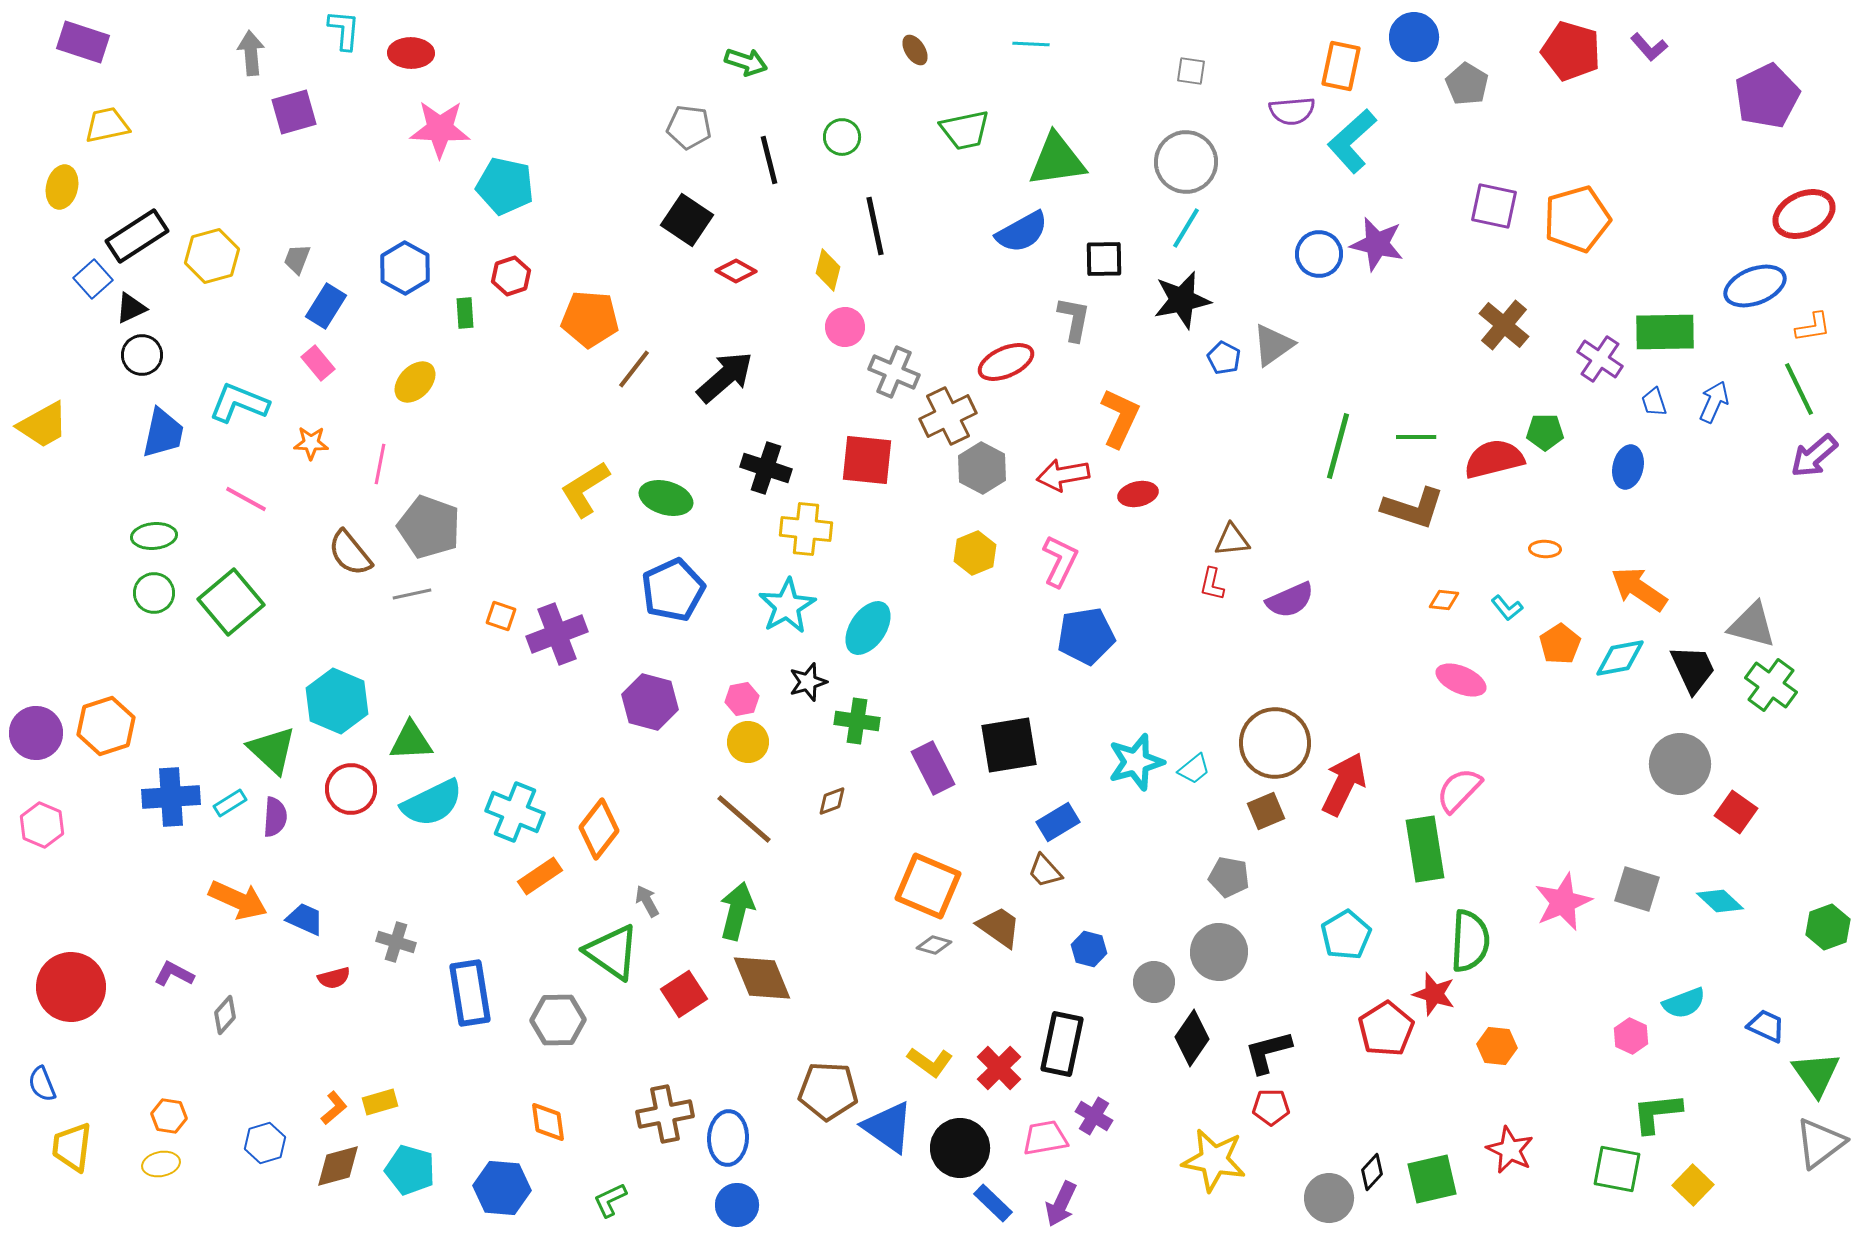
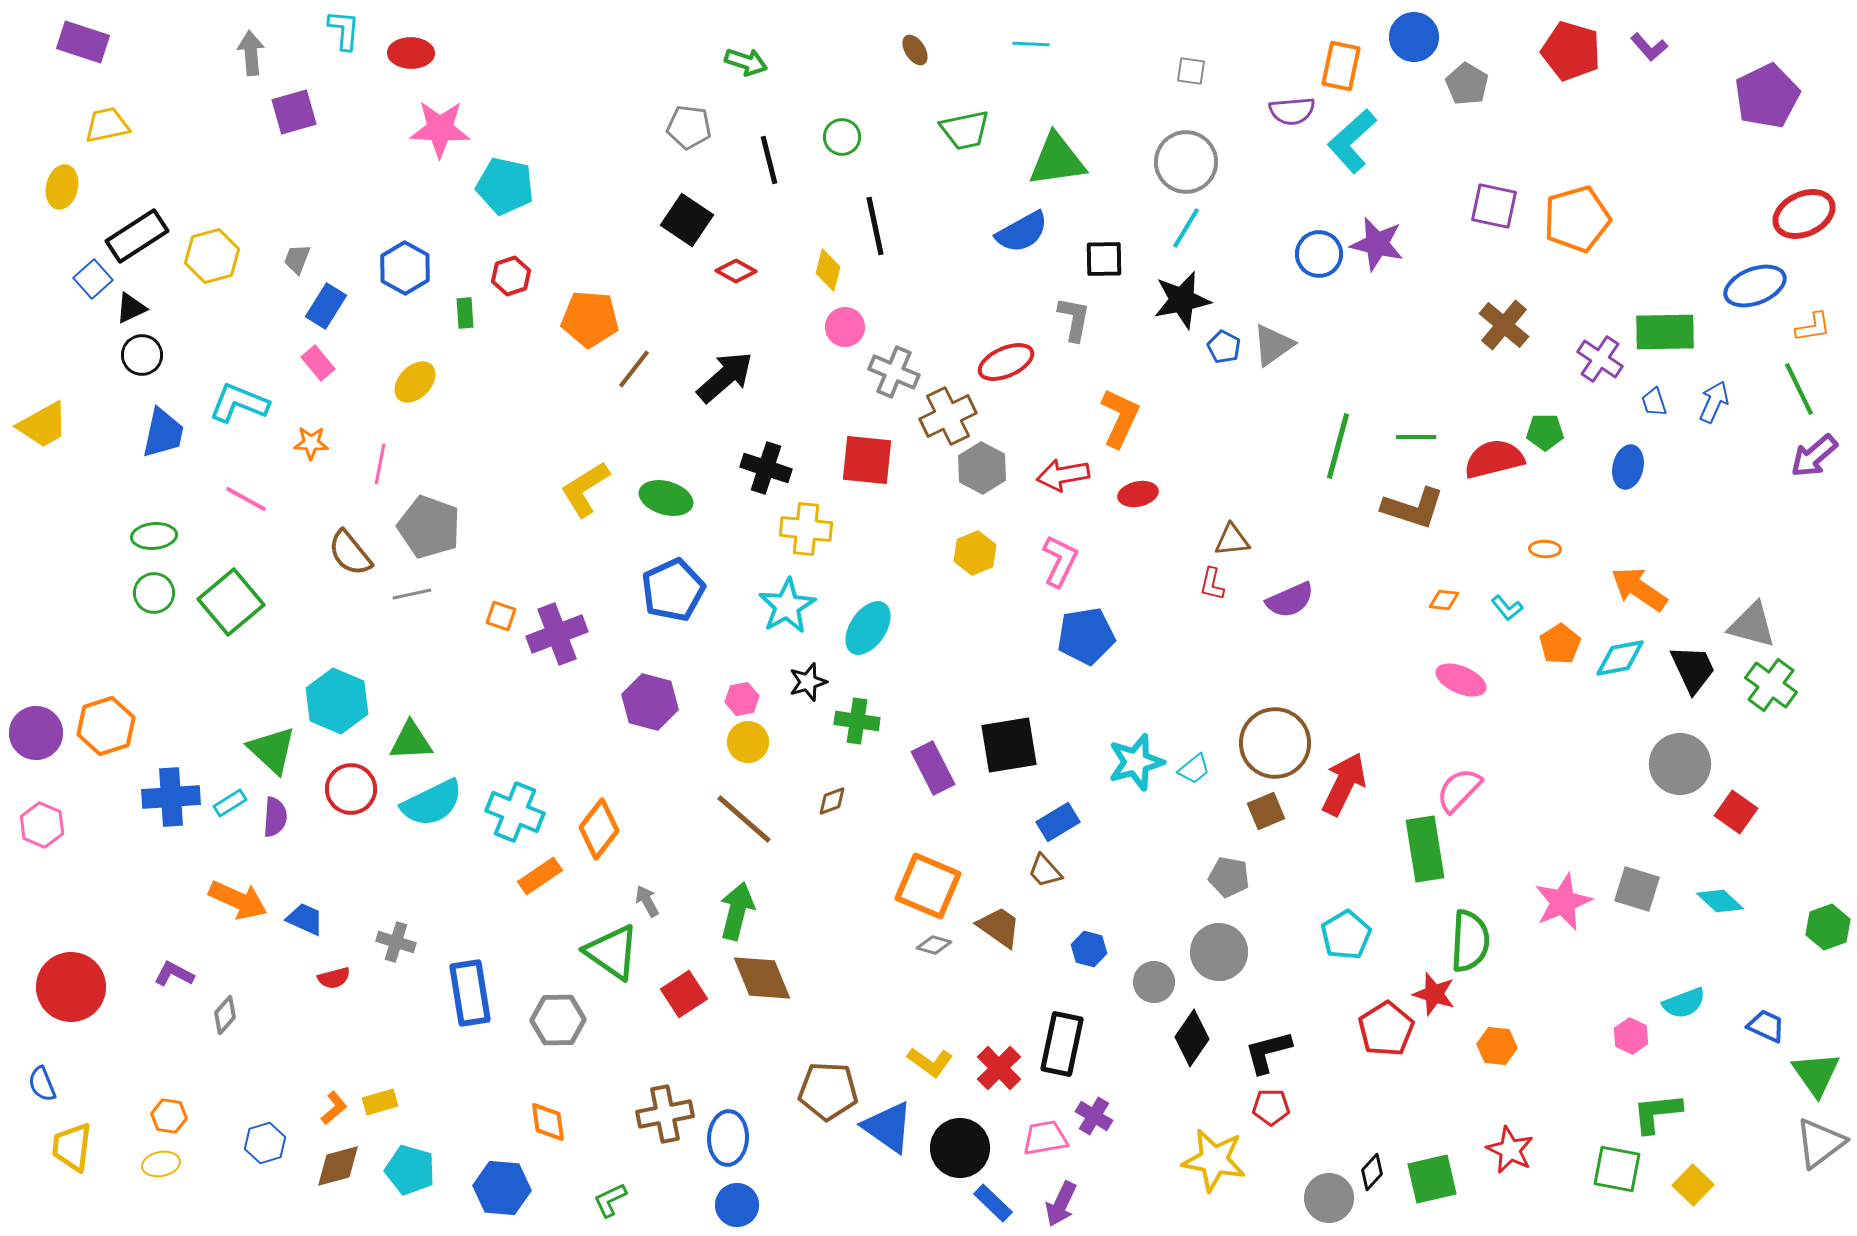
blue pentagon at (1224, 358): moved 11 px up
